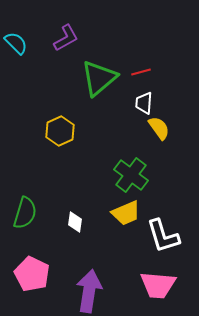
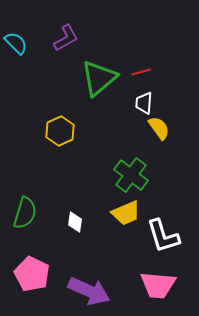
purple arrow: rotated 105 degrees clockwise
